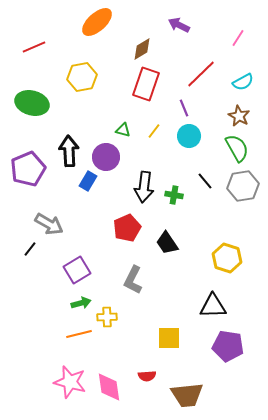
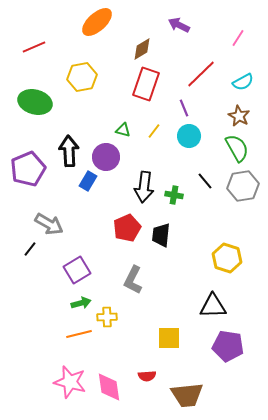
green ellipse at (32, 103): moved 3 px right, 1 px up
black trapezoid at (167, 243): moved 6 px left, 8 px up; rotated 40 degrees clockwise
